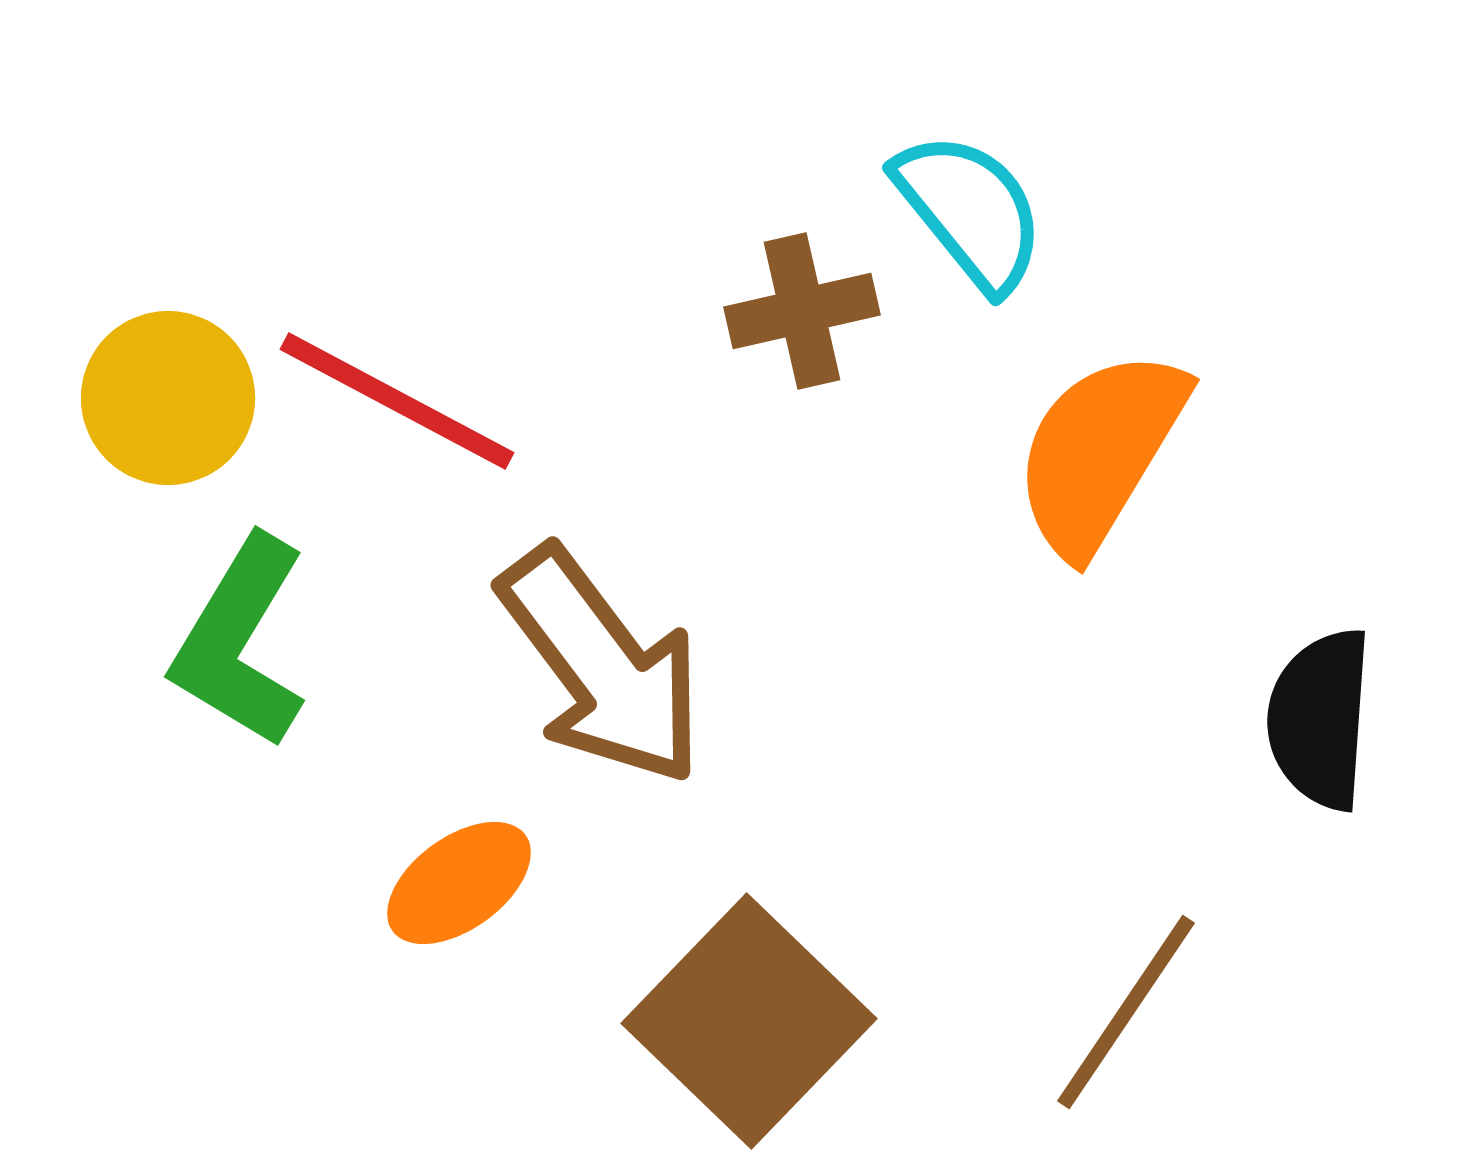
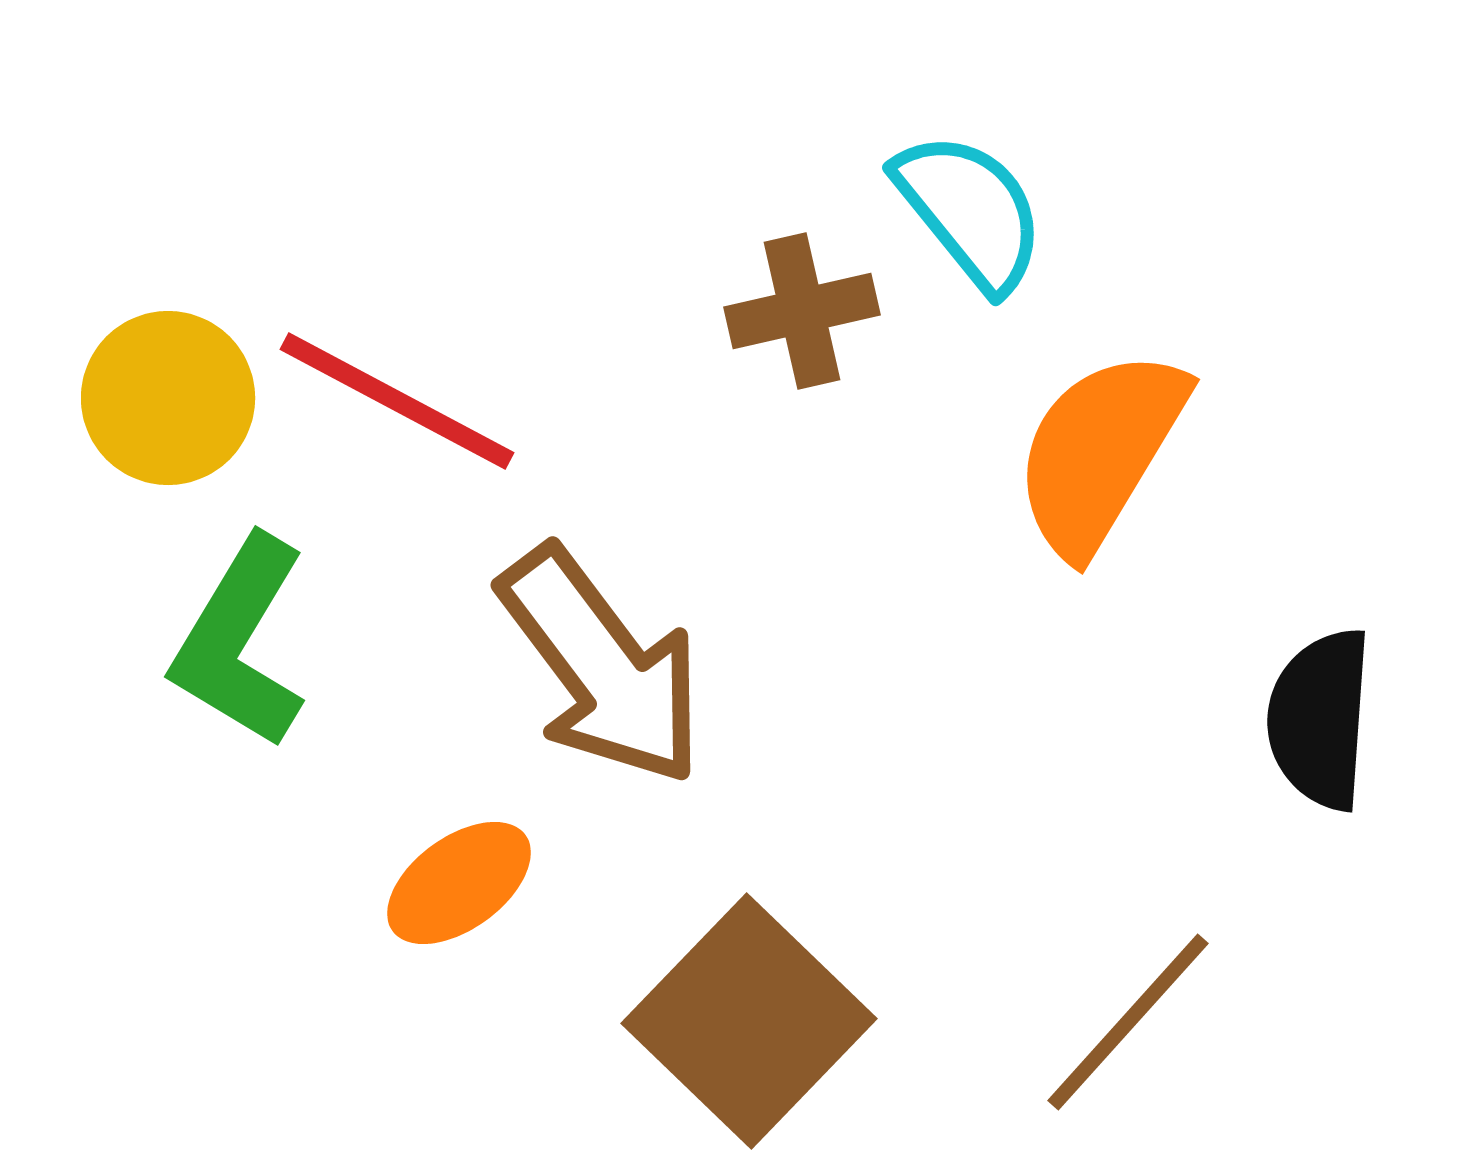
brown line: moved 2 px right, 10 px down; rotated 8 degrees clockwise
